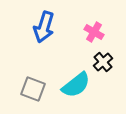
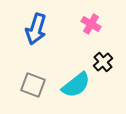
blue arrow: moved 8 px left, 2 px down
pink cross: moved 3 px left, 8 px up
gray square: moved 4 px up
